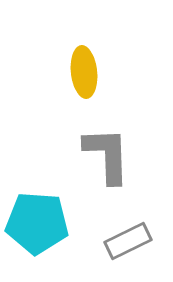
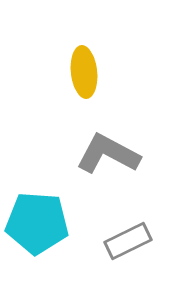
gray L-shape: moved 1 px right, 1 px up; rotated 60 degrees counterclockwise
